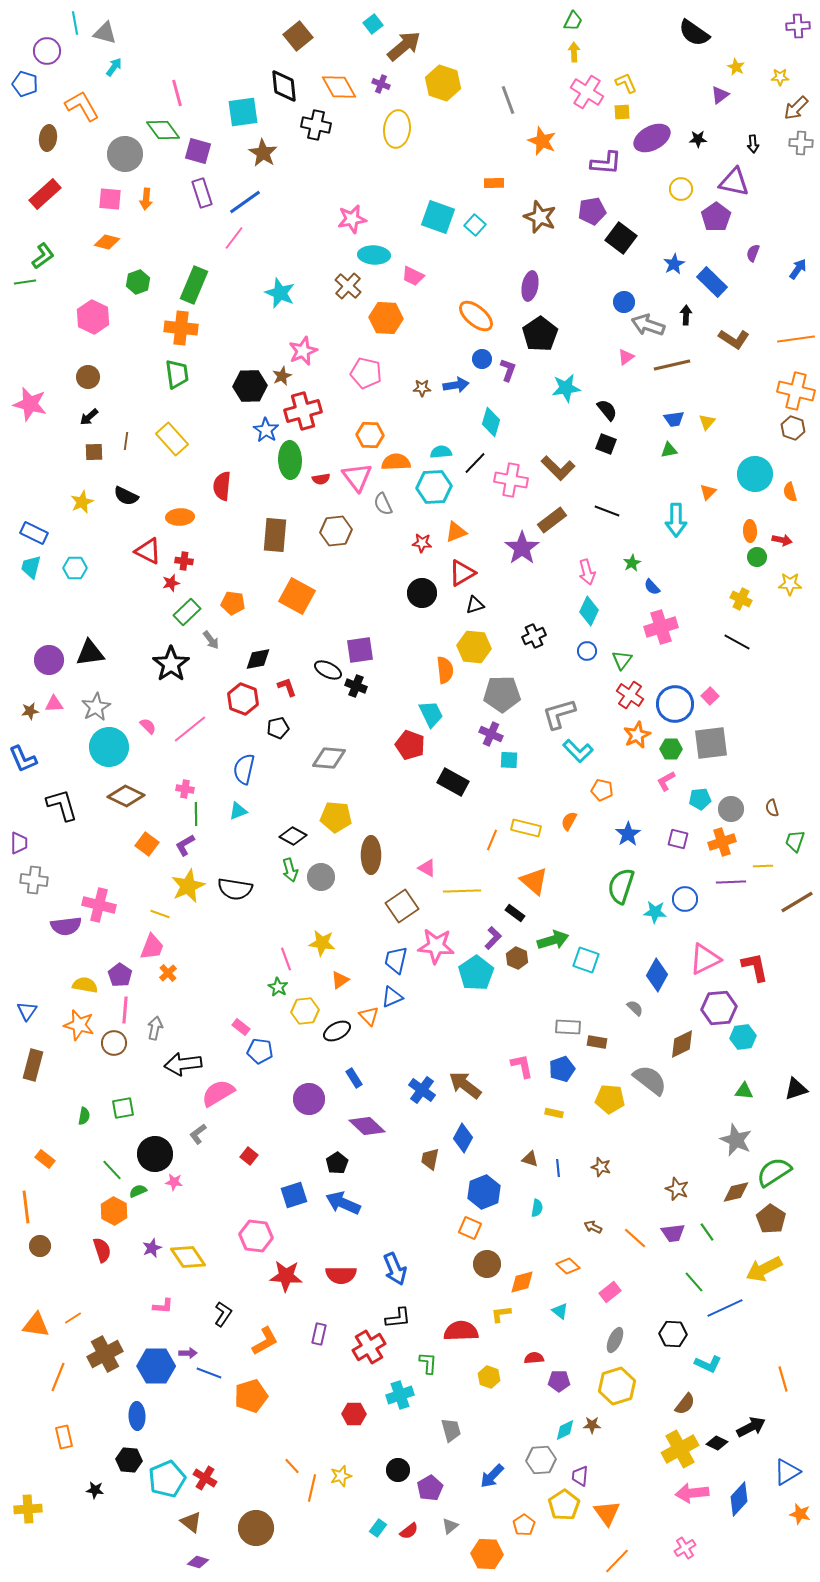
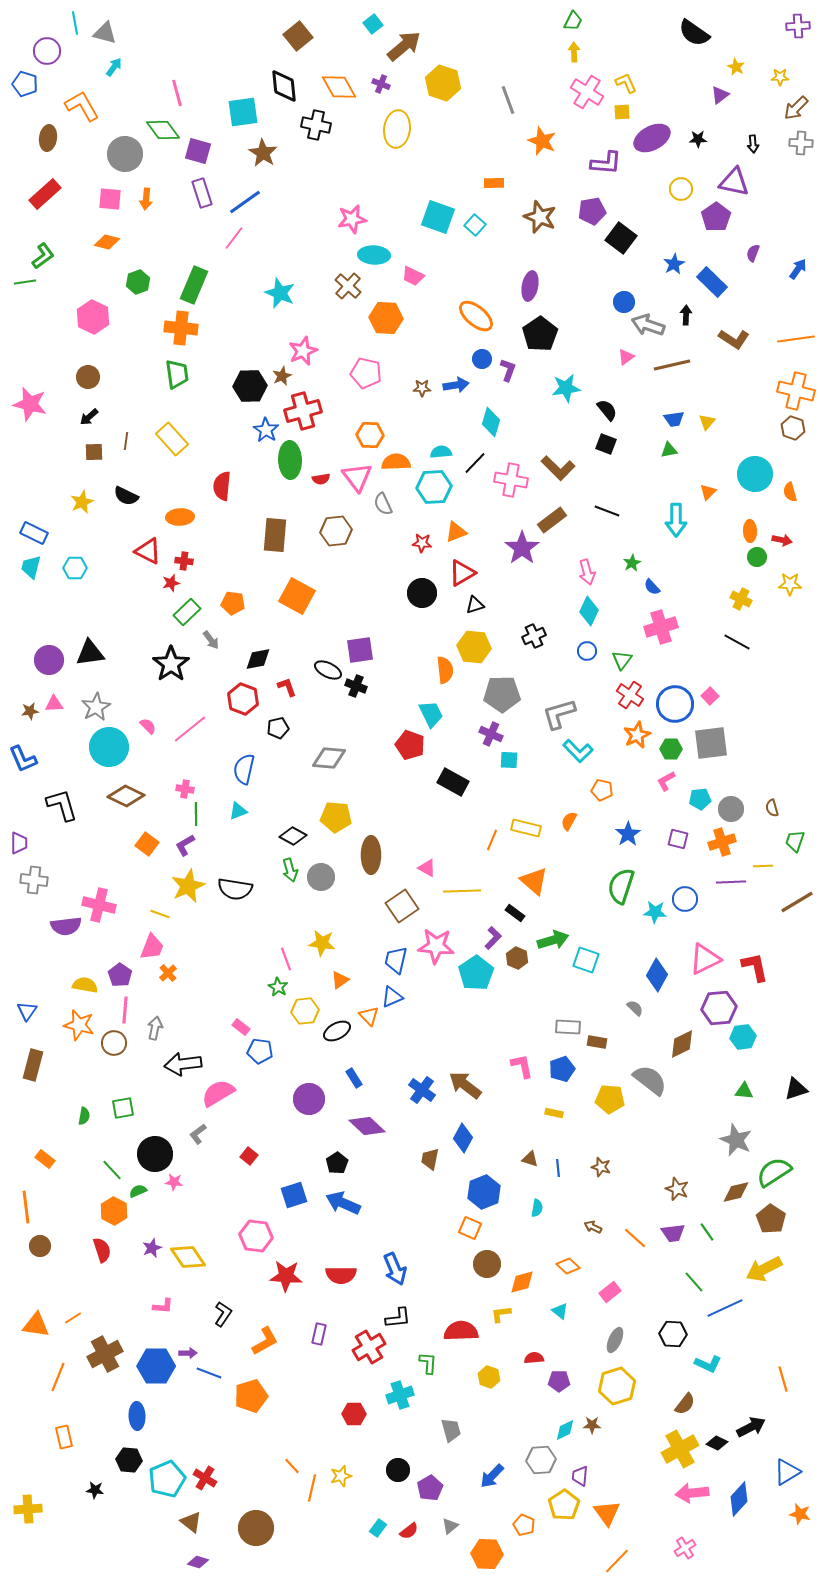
orange pentagon at (524, 1525): rotated 15 degrees counterclockwise
